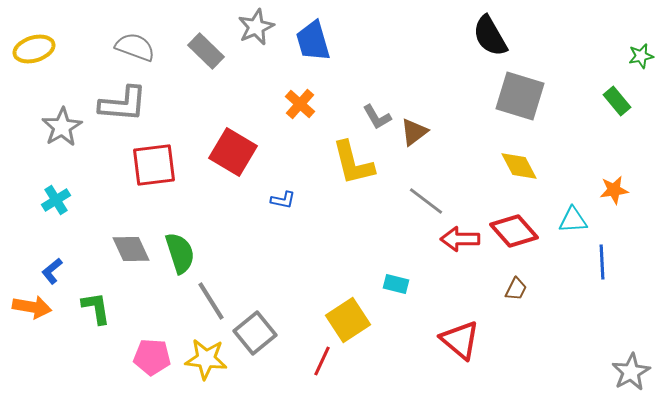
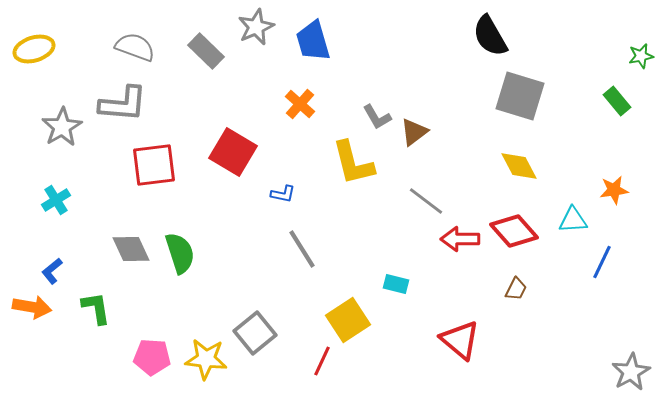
blue L-shape at (283, 200): moved 6 px up
blue line at (602, 262): rotated 28 degrees clockwise
gray line at (211, 301): moved 91 px right, 52 px up
